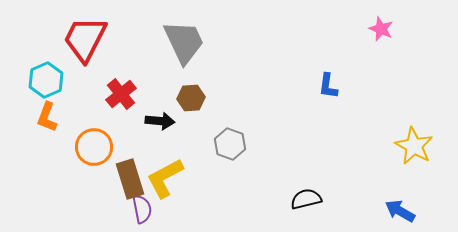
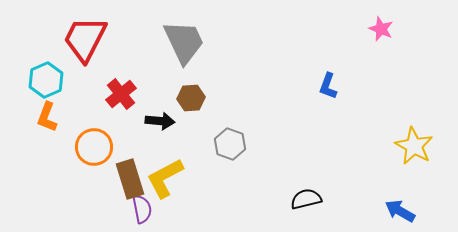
blue L-shape: rotated 12 degrees clockwise
